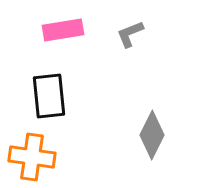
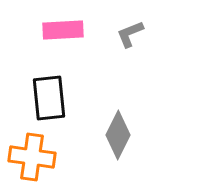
pink rectangle: rotated 6 degrees clockwise
black rectangle: moved 2 px down
gray diamond: moved 34 px left
